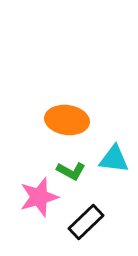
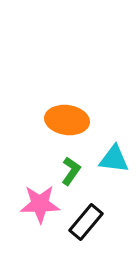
green L-shape: rotated 84 degrees counterclockwise
pink star: moved 1 px right, 7 px down; rotated 15 degrees clockwise
black rectangle: rotated 6 degrees counterclockwise
